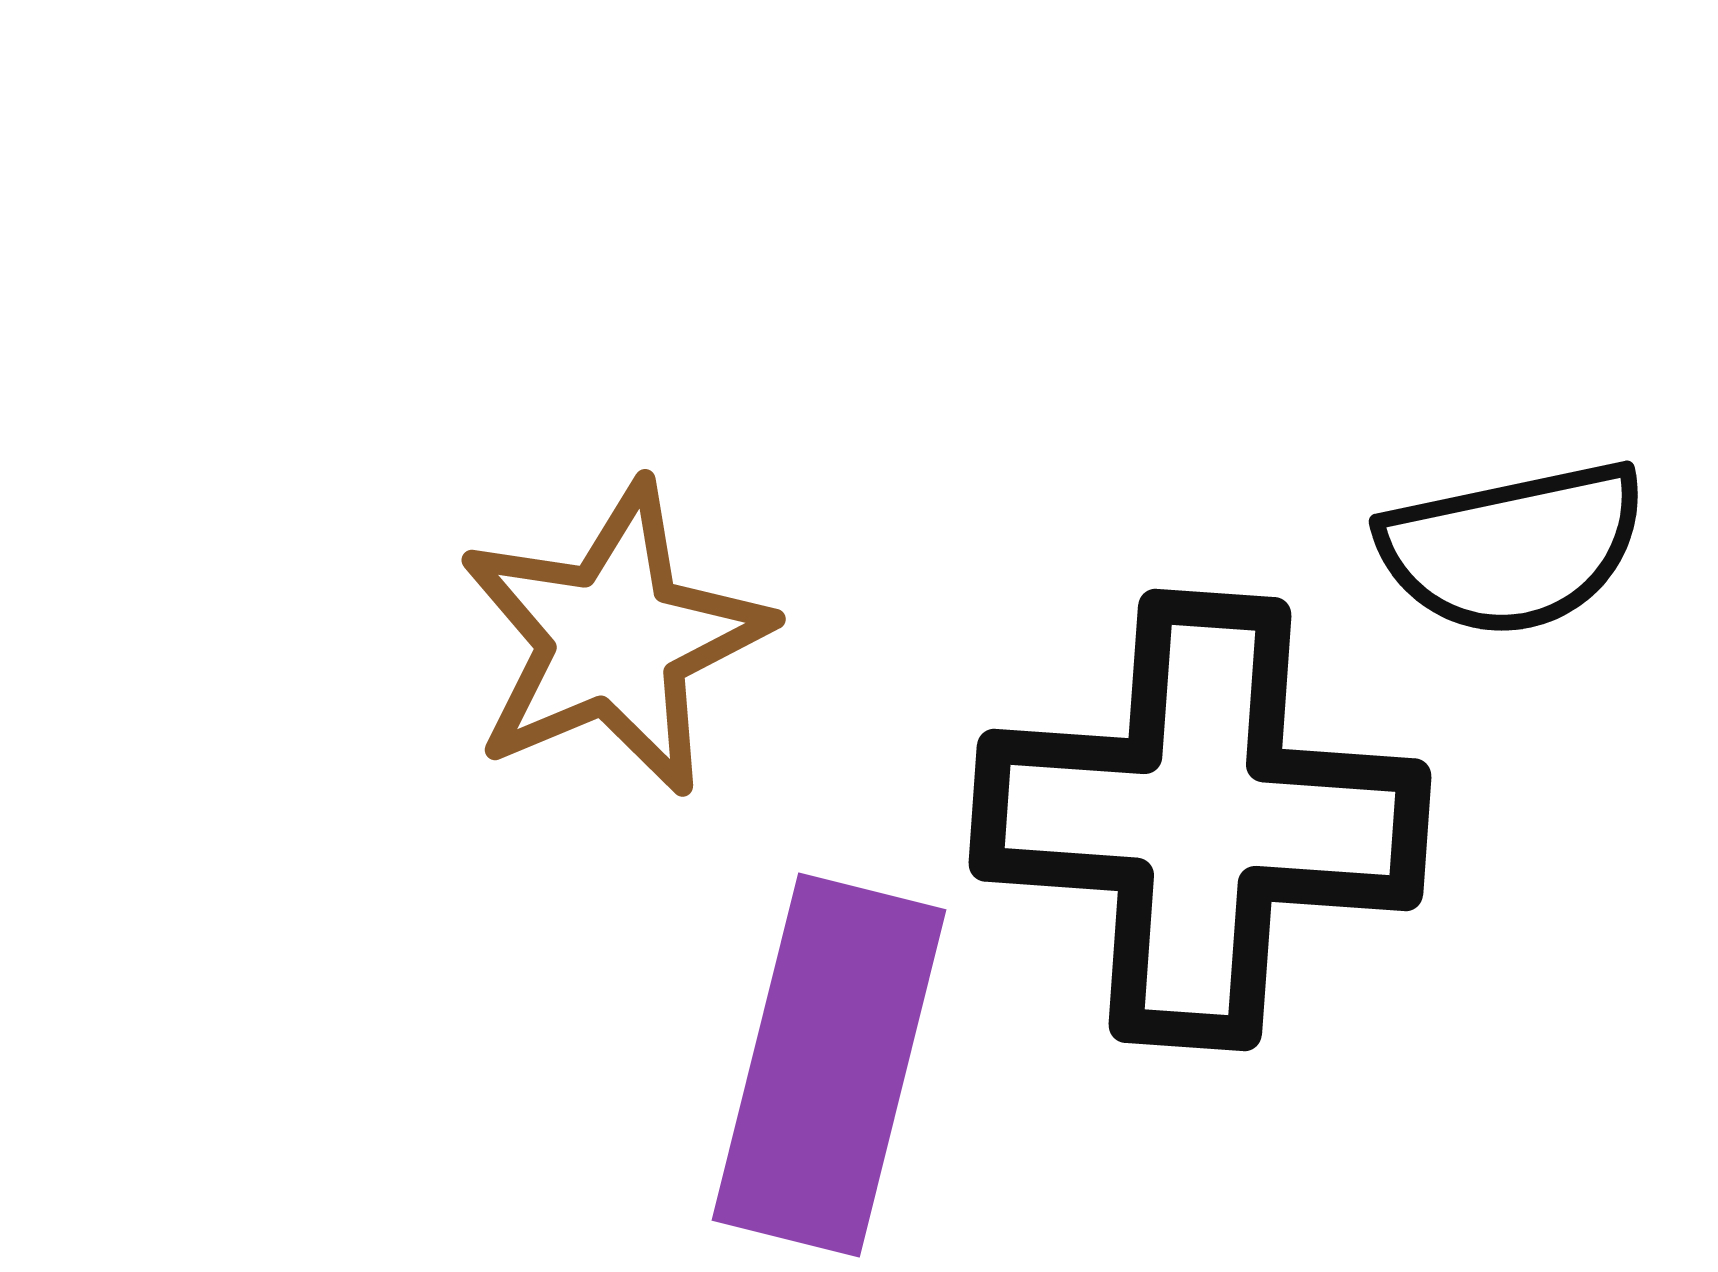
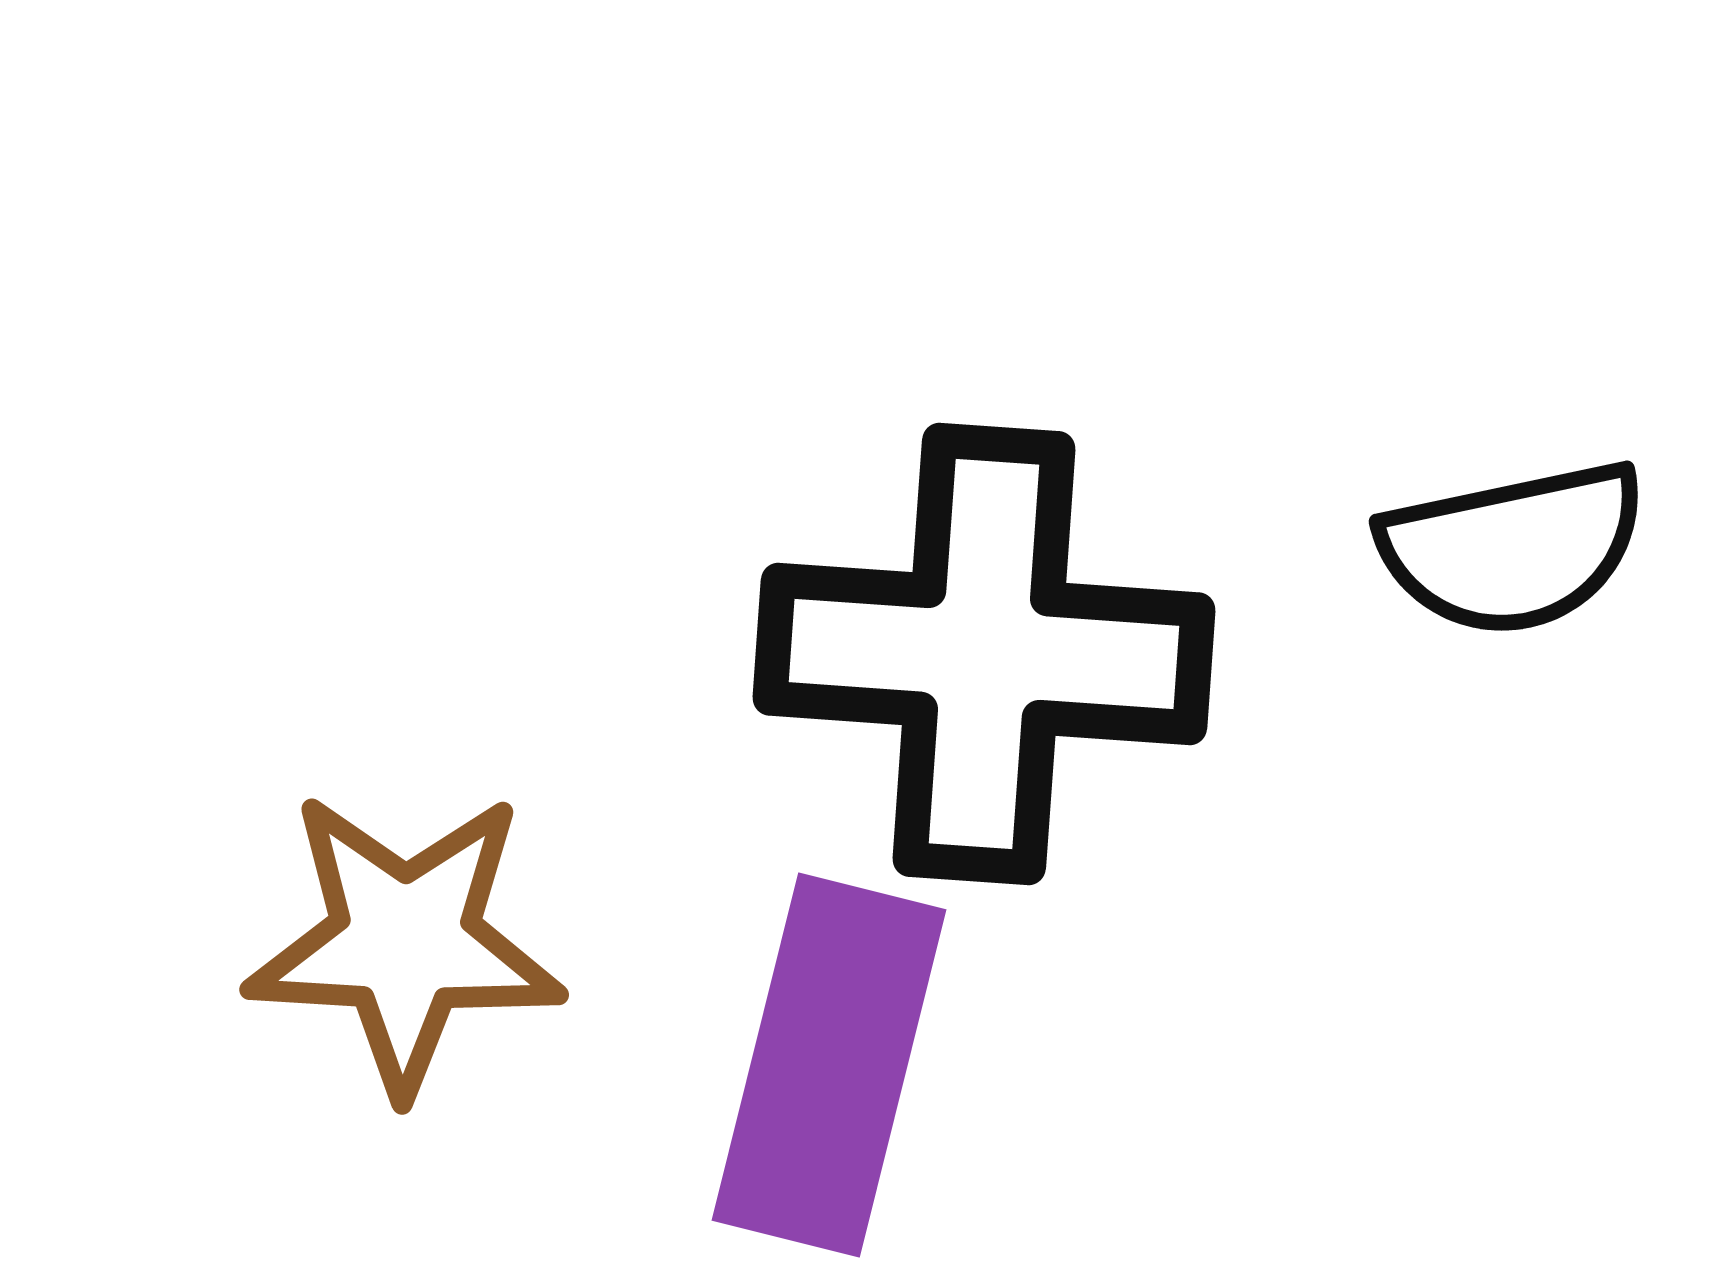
brown star: moved 209 px left, 303 px down; rotated 26 degrees clockwise
black cross: moved 216 px left, 166 px up
